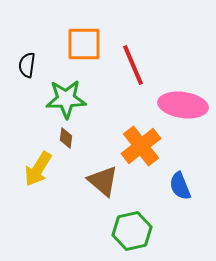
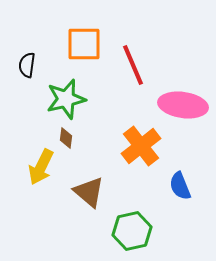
green star: rotated 12 degrees counterclockwise
yellow arrow: moved 3 px right, 2 px up; rotated 6 degrees counterclockwise
brown triangle: moved 14 px left, 11 px down
